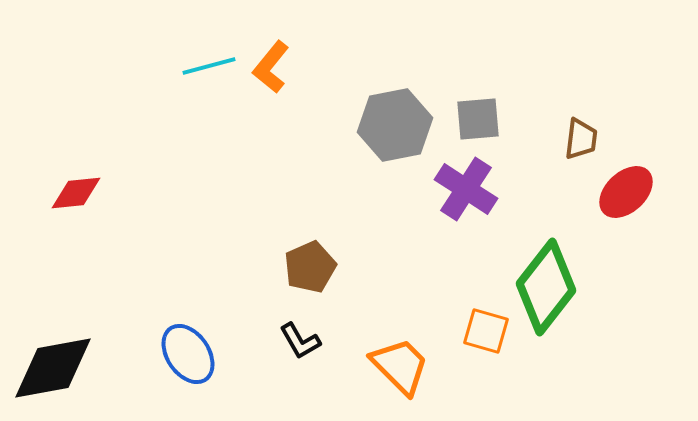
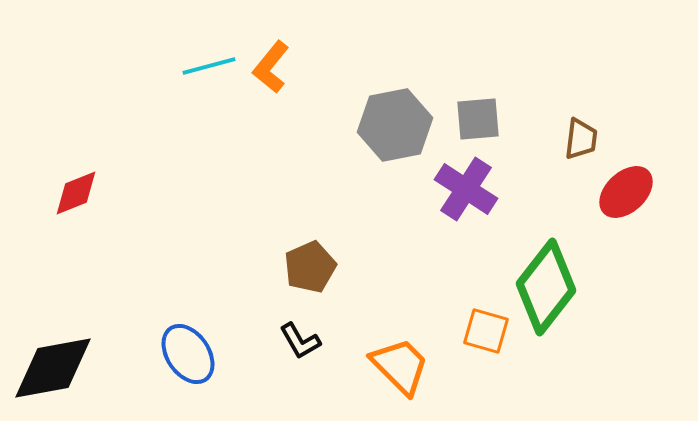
red diamond: rotated 16 degrees counterclockwise
